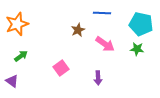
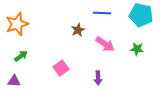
cyan pentagon: moved 9 px up
purple triangle: moved 2 px right; rotated 32 degrees counterclockwise
